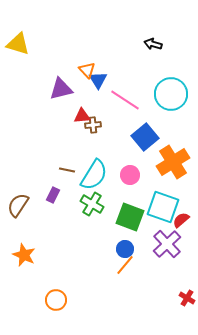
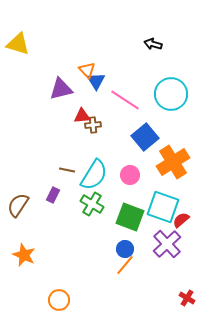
blue triangle: moved 2 px left, 1 px down
orange circle: moved 3 px right
